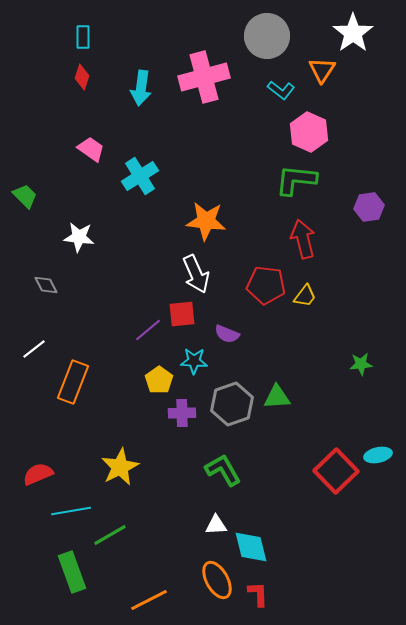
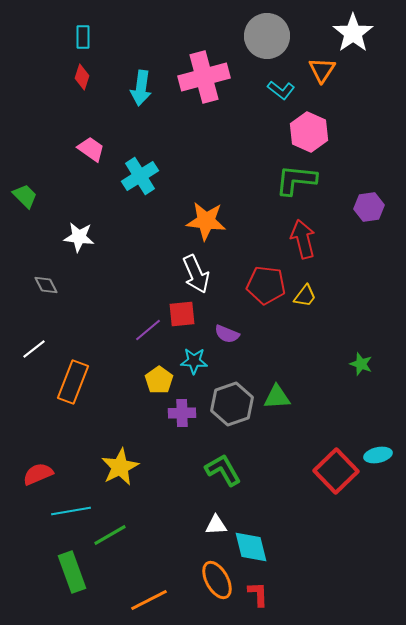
green star at (361, 364): rotated 25 degrees clockwise
